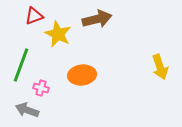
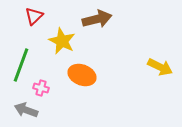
red triangle: rotated 24 degrees counterclockwise
yellow star: moved 4 px right, 7 px down
yellow arrow: rotated 45 degrees counterclockwise
orange ellipse: rotated 28 degrees clockwise
gray arrow: moved 1 px left
